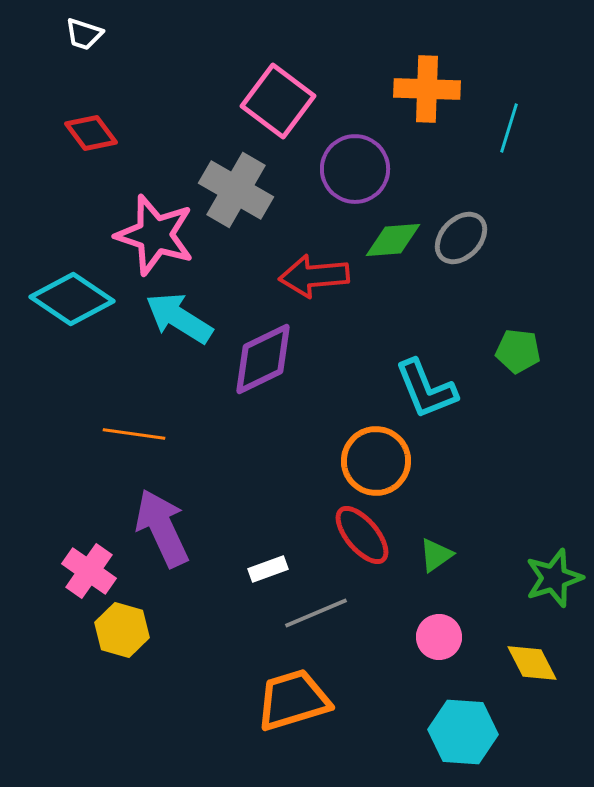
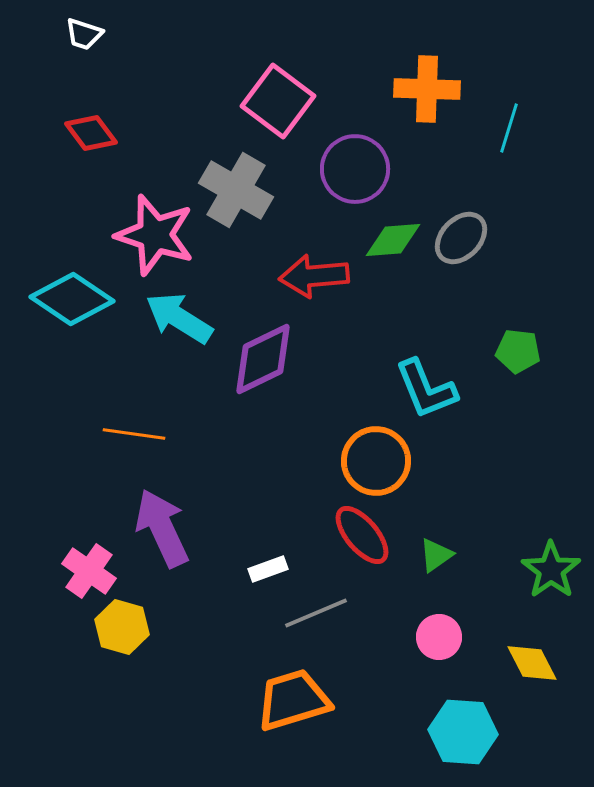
green star: moved 3 px left, 8 px up; rotated 18 degrees counterclockwise
yellow hexagon: moved 3 px up
